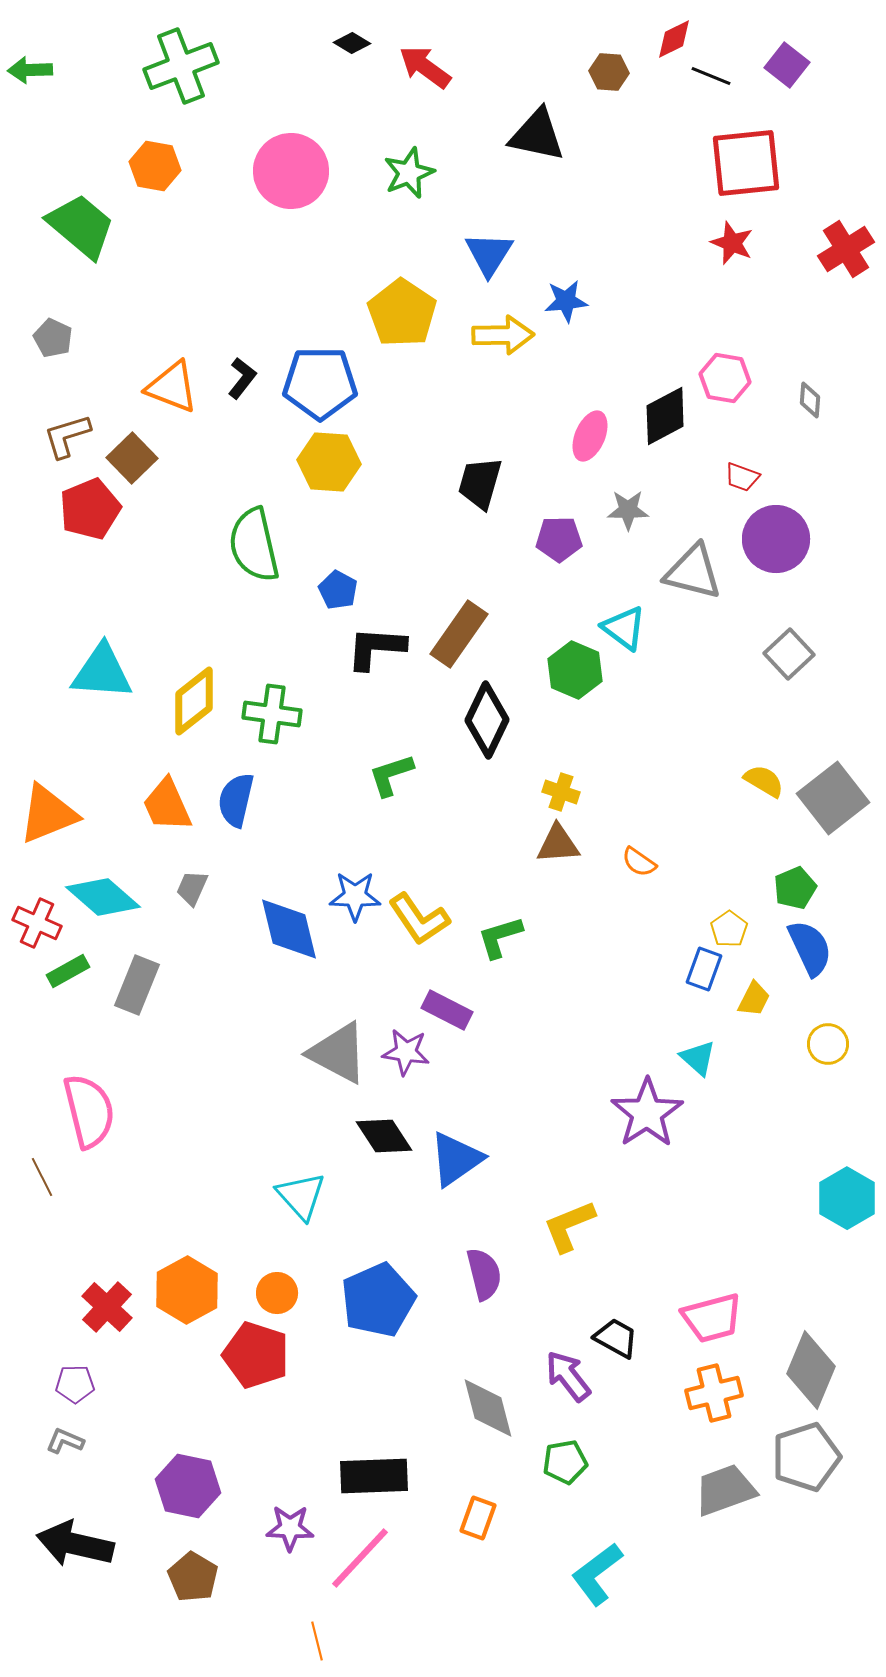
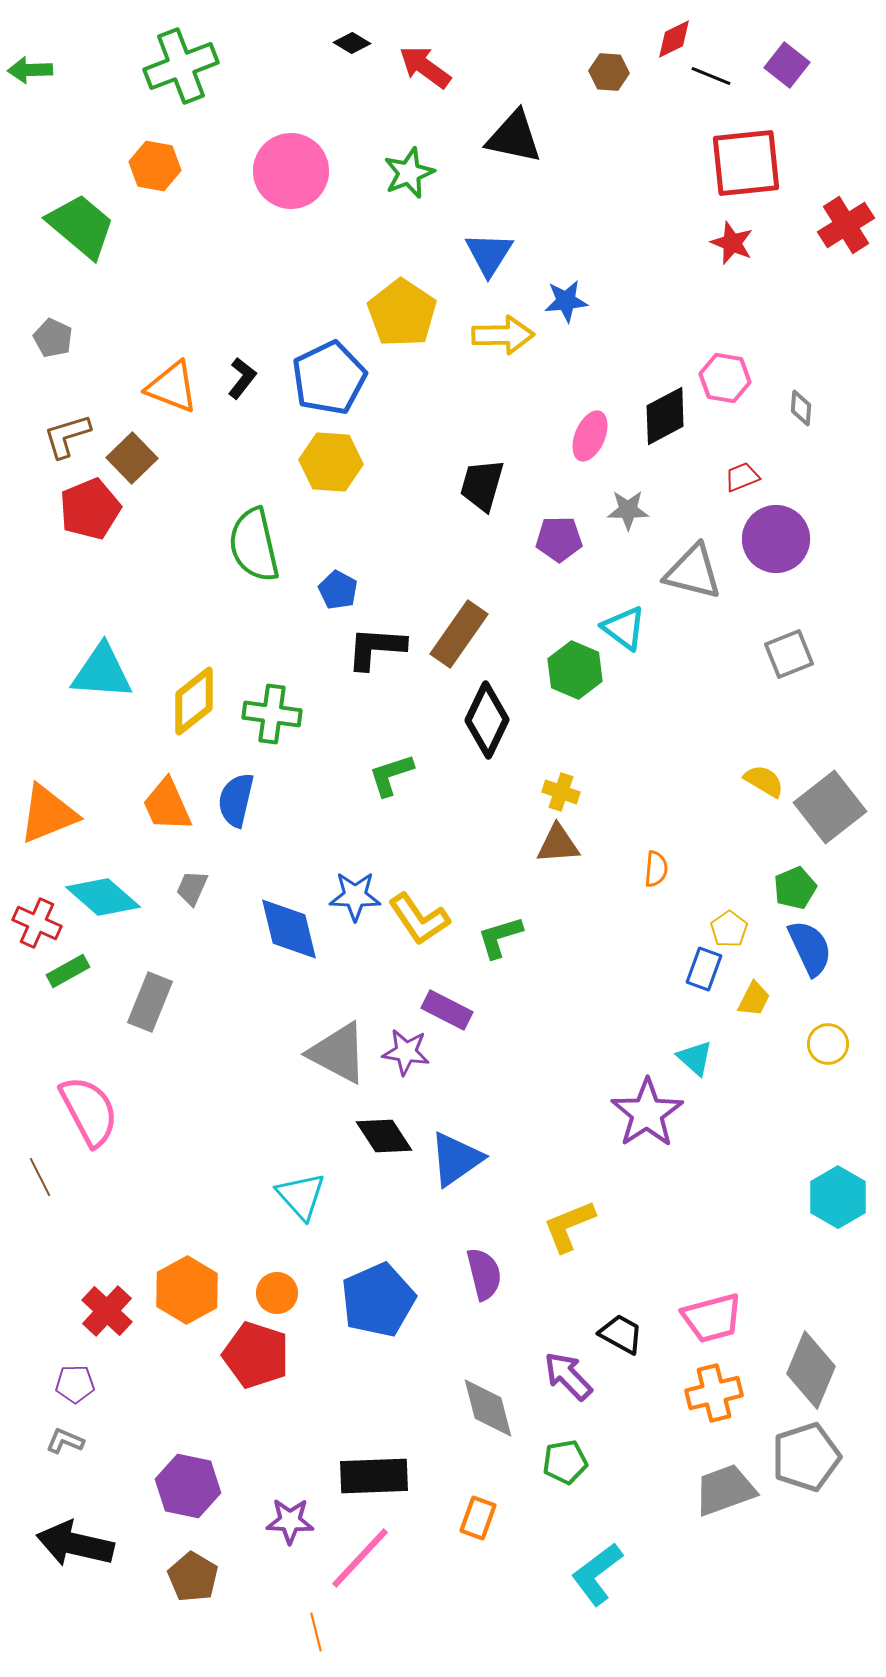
black triangle at (537, 135): moved 23 px left, 2 px down
red cross at (846, 249): moved 24 px up
blue pentagon at (320, 383): moved 9 px right, 5 px up; rotated 26 degrees counterclockwise
gray diamond at (810, 400): moved 9 px left, 8 px down
yellow hexagon at (329, 462): moved 2 px right
red trapezoid at (742, 477): rotated 138 degrees clockwise
black trapezoid at (480, 483): moved 2 px right, 2 px down
gray square at (789, 654): rotated 21 degrees clockwise
gray square at (833, 798): moved 3 px left, 9 px down
orange semicircle at (639, 862): moved 17 px right, 7 px down; rotated 120 degrees counterclockwise
gray rectangle at (137, 985): moved 13 px right, 17 px down
cyan triangle at (698, 1058): moved 3 px left
pink semicircle at (89, 1111): rotated 14 degrees counterclockwise
brown line at (42, 1177): moved 2 px left
cyan hexagon at (847, 1198): moved 9 px left, 1 px up
red cross at (107, 1307): moved 4 px down
black trapezoid at (616, 1338): moved 5 px right, 4 px up
purple arrow at (568, 1376): rotated 6 degrees counterclockwise
purple star at (290, 1528): moved 7 px up
orange line at (317, 1641): moved 1 px left, 9 px up
